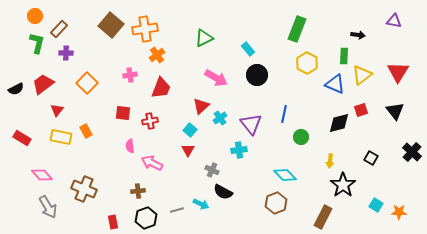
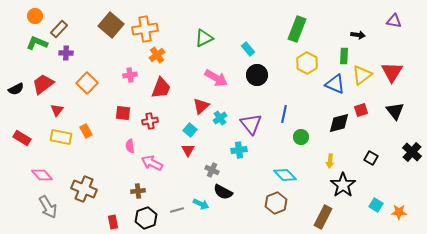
green L-shape at (37, 43): rotated 80 degrees counterclockwise
red triangle at (398, 72): moved 6 px left
